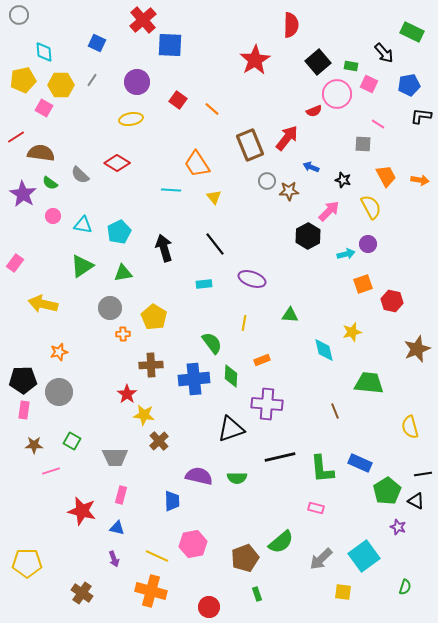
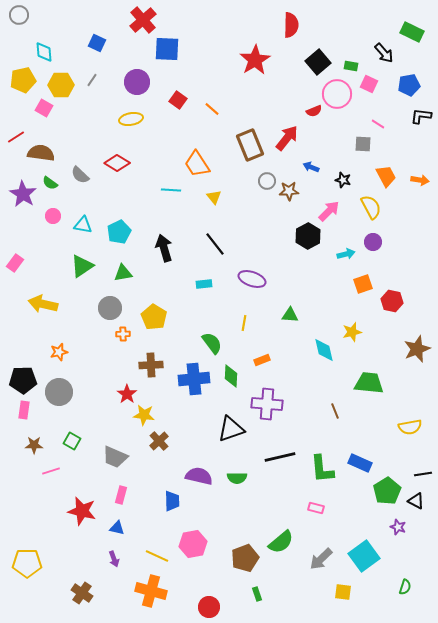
blue square at (170, 45): moved 3 px left, 4 px down
purple circle at (368, 244): moved 5 px right, 2 px up
yellow semicircle at (410, 427): rotated 85 degrees counterclockwise
gray trapezoid at (115, 457): rotated 24 degrees clockwise
